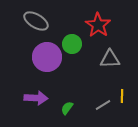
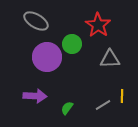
purple arrow: moved 1 px left, 2 px up
